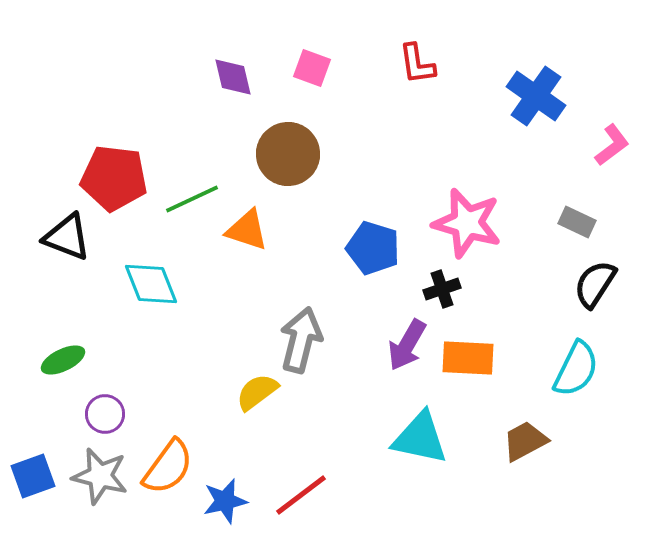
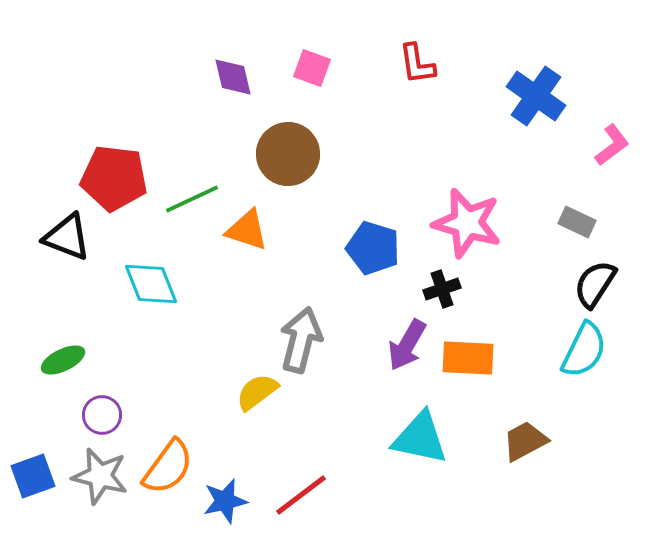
cyan semicircle: moved 8 px right, 19 px up
purple circle: moved 3 px left, 1 px down
